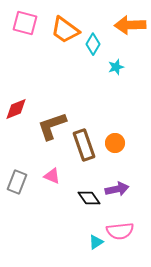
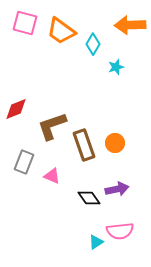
orange trapezoid: moved 4 px left, 1 px down
gray rectangle: moved 7 px right, 20 px up
